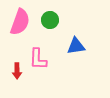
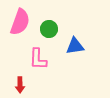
green circle: moved 1 px left, 9 px down
blue triangle: moved 1 px left
red arrow: moved 3 px right, 14 px down
